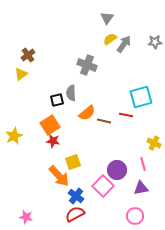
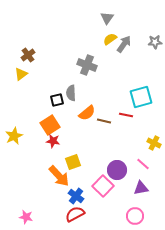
pink line: rotated 32 degrees counterclockwise
